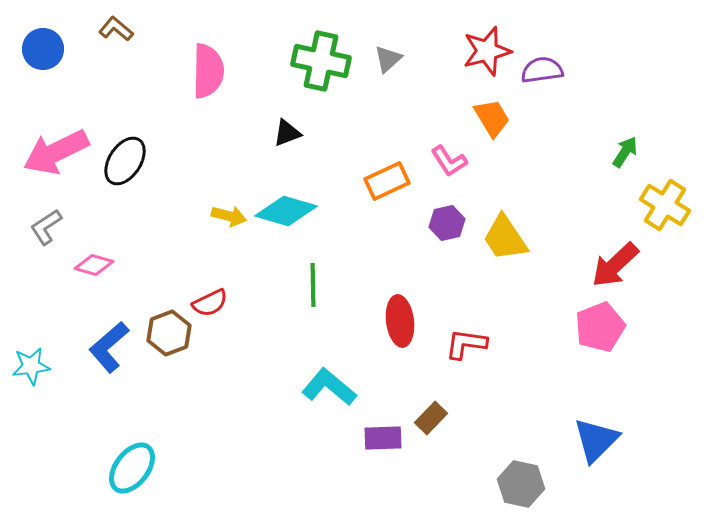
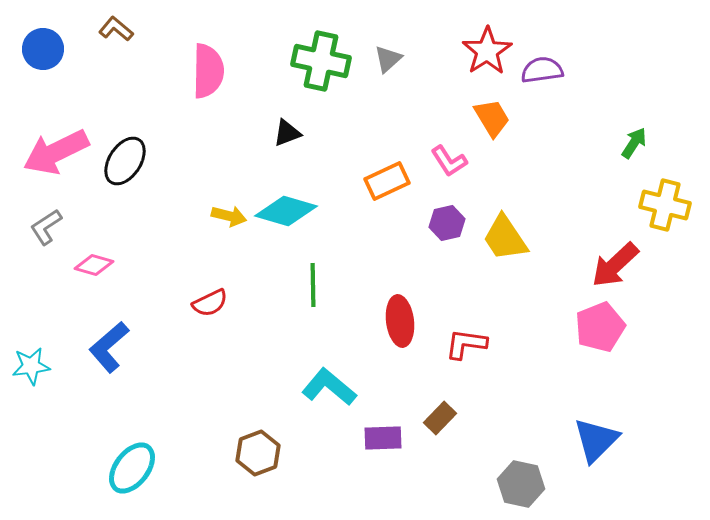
red star: rotated 18 degrees counterclockwise
green arrow: moved 9 px right, 9 px up
yellow cross: rotated 18 degrees counterclockwise
brown hexagon: moved 89 px right, 120 px down
brown rectangle: moved 9 px right
